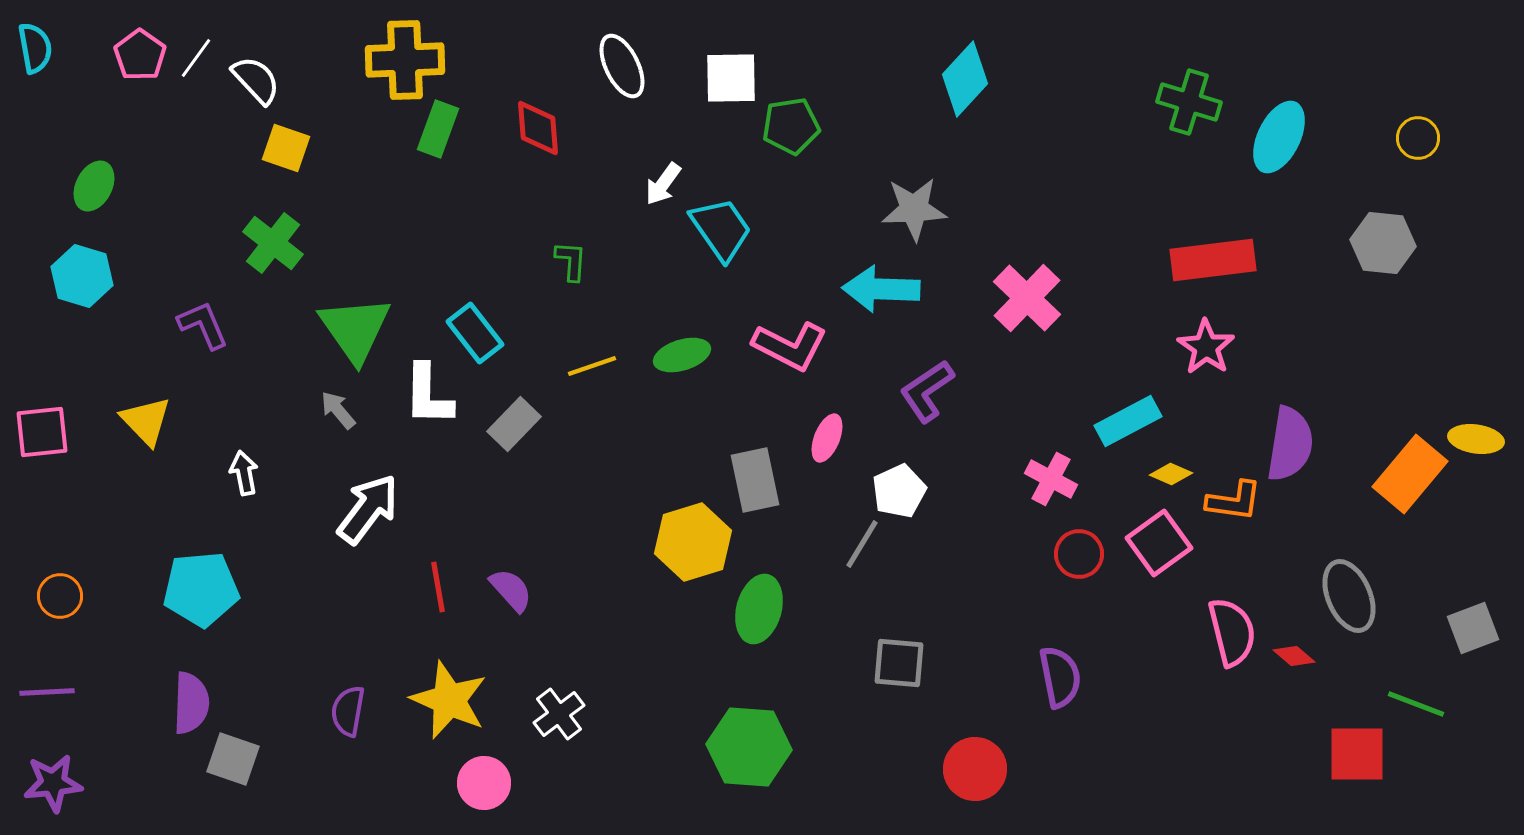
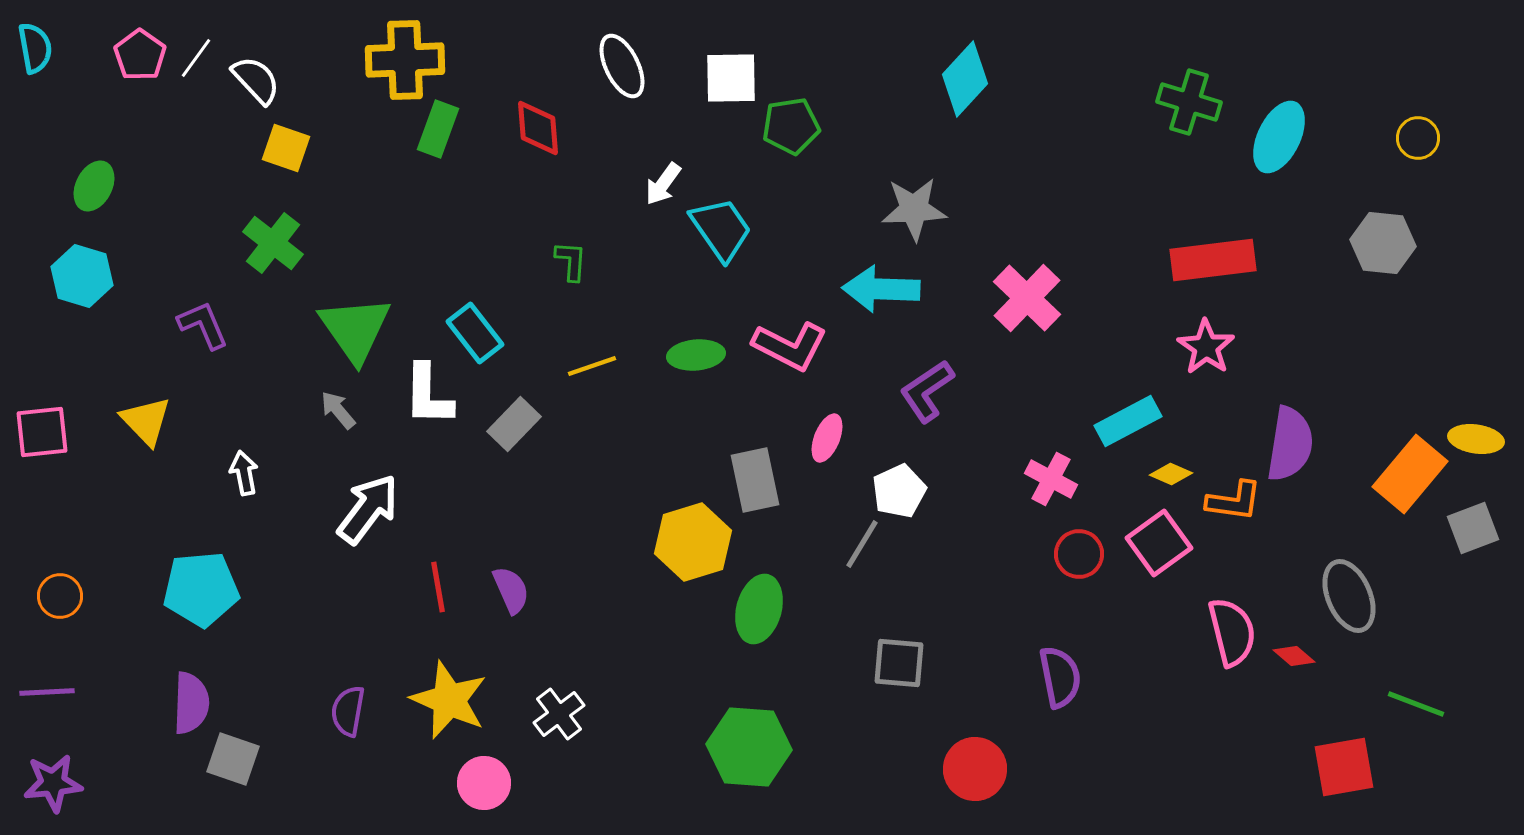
green ellipse at (682, 355): moved 14 px right; rotated 12 degrees clockwise
purple semicircle at (511, 590): rotated 18 degrees clockwise
gray square at (1473, 628): moved 100 px up
red square at (1357, 754): moved 13 px left, 13 px down; rotated 10 degrees counterclockwise
